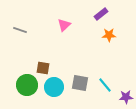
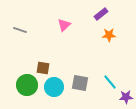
cyan line: moved 5 px right, 3 px up
